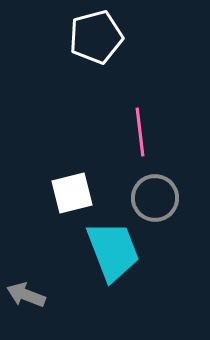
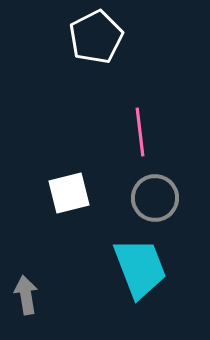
white pentagon: rotated 12 degrees counterclockwise
white square: moved 3 px left
cyan trapezoid: moved 27 px right, 17 px down
gray arrow: rotated 60 degrees clockwise
